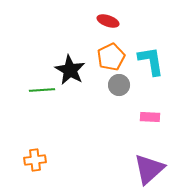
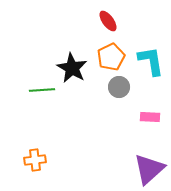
red ellipse: rotated 35 degrees clockwise
black star: moved 2 px right, 2 px up
gray circle: moved 2 px down
